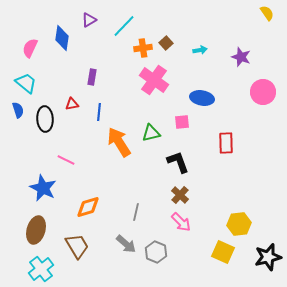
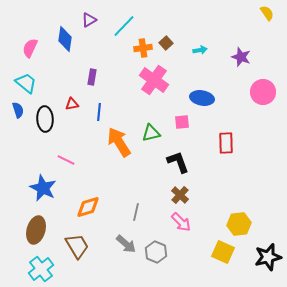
blue diamond: moved 3 px right, 1 px down
